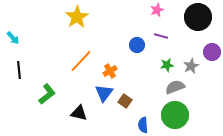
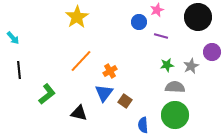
blue circle: moved 2 px right, 23 px up
gray semicircle: rotated 24 degrees clockwise
